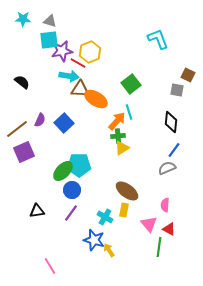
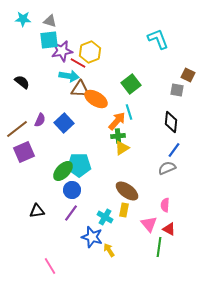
blue star: moved 2 px left, 3 px up
